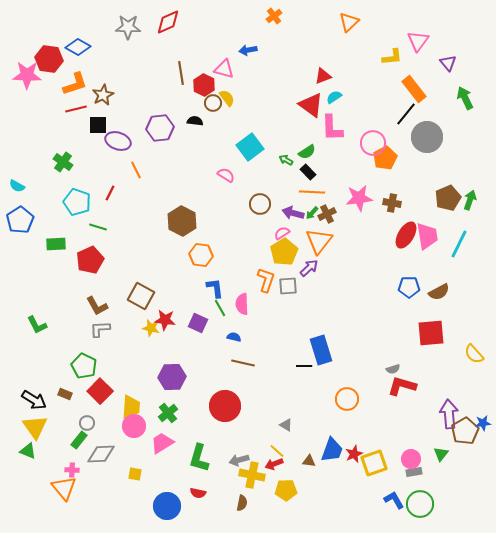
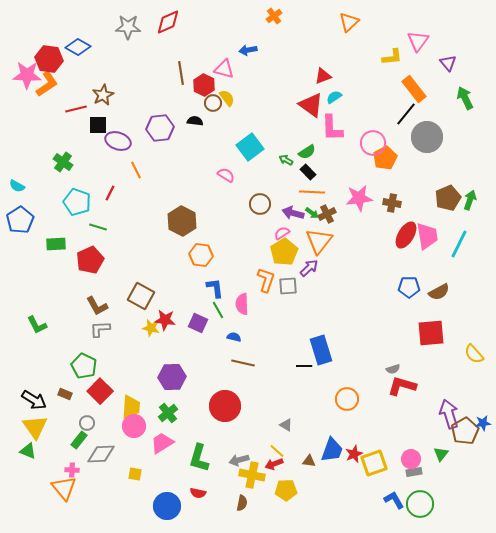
orange L-shape at (75, 84): moved 28 px left; rotated 16 degrees counterclockwise
green arrow at (312, 213): rotated 96 degrees counterclockwise
green line at (220, 308): moved 2 px left, 2 px down
purple arrow at (449, 414): rotated 12 degrees counterclockwise
